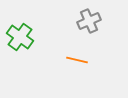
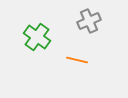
green cross: moved 17 px right
